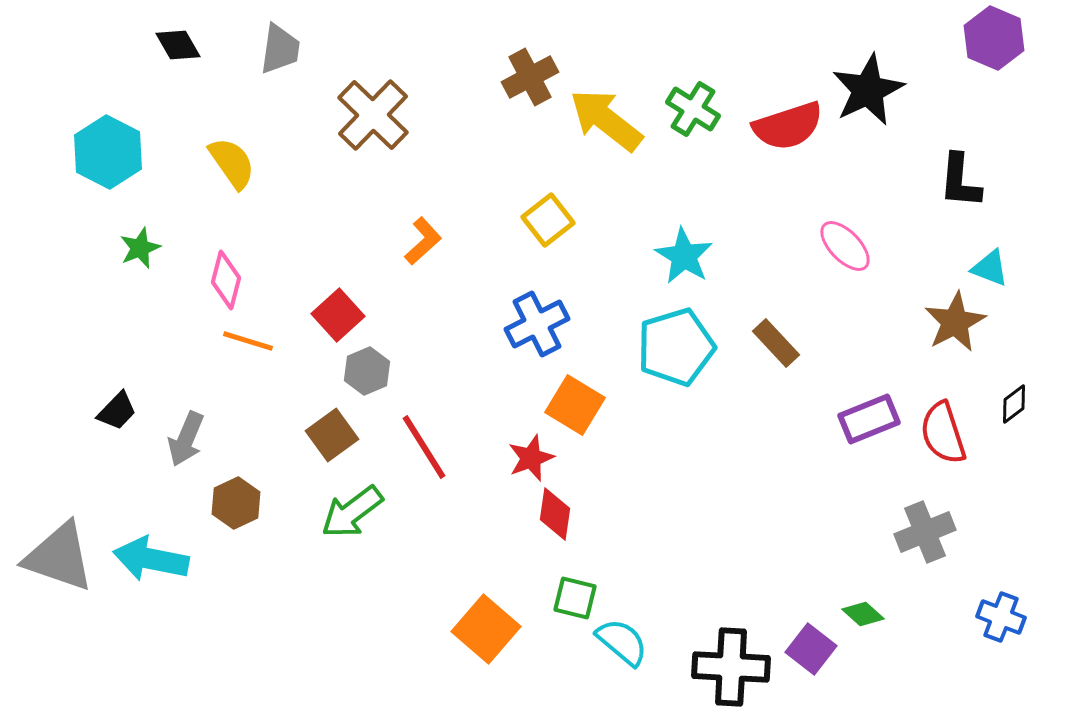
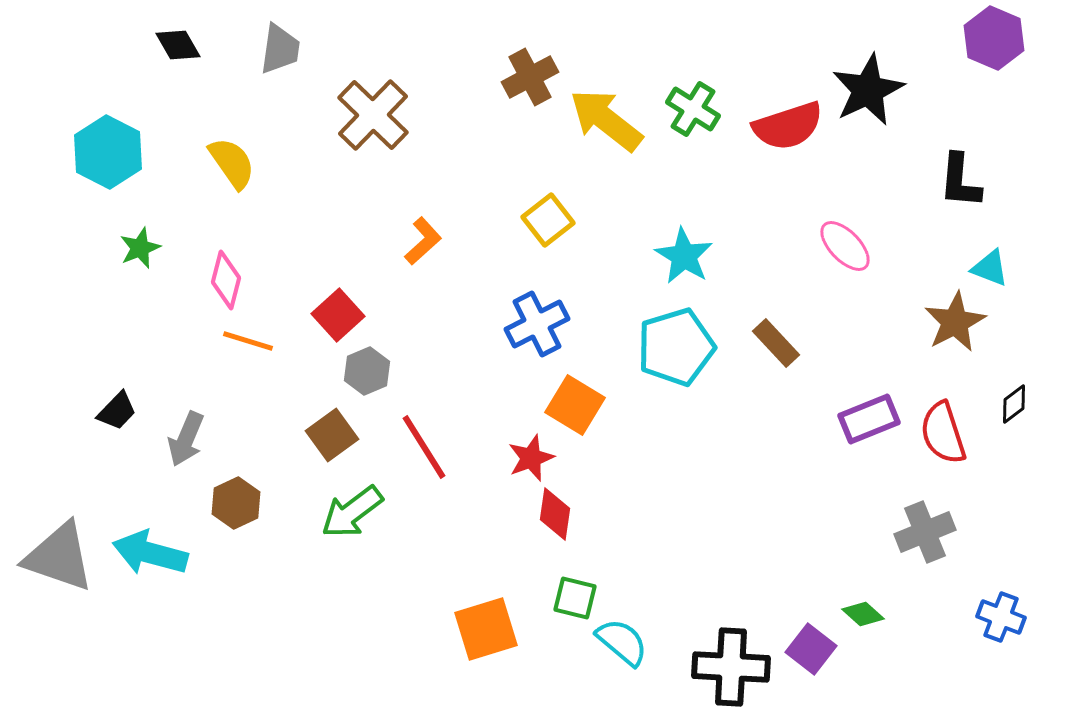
cyan arrow at (151, 559): moved 1 px left, 6 px up; rotated 4 degrees clockwise
orange square at (486, 629): rotated 32 degrees clockwise
